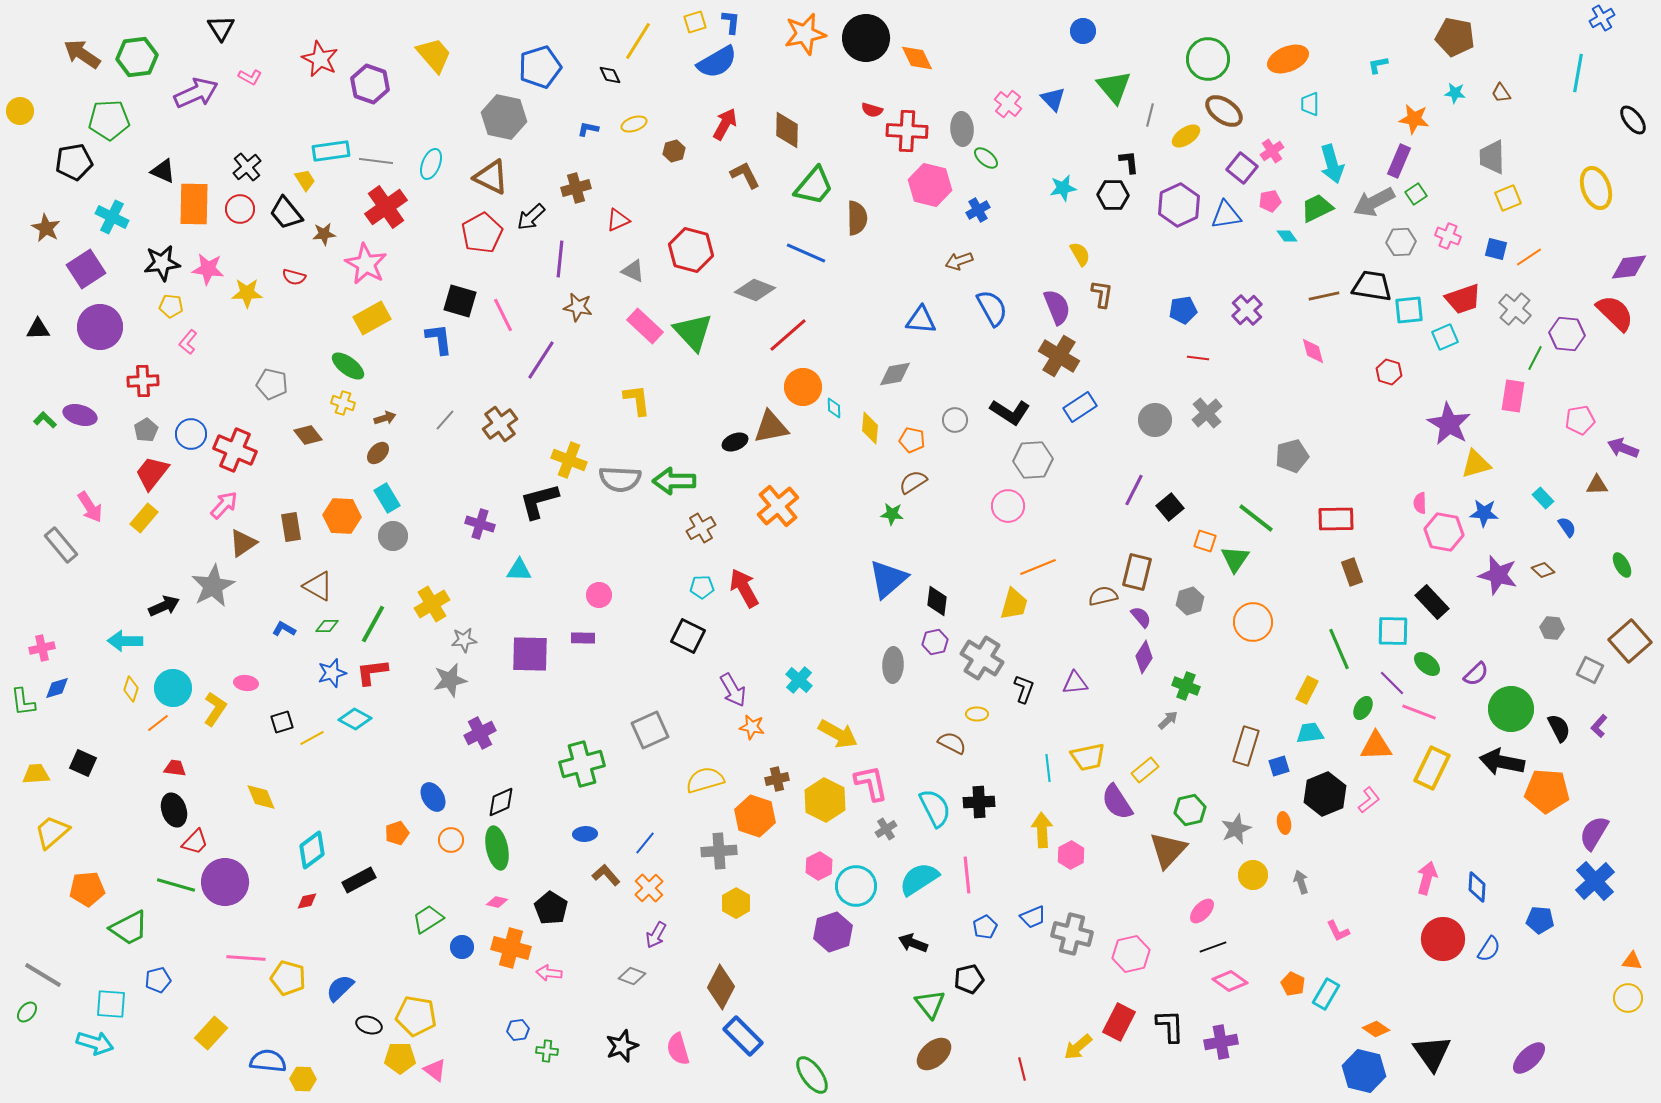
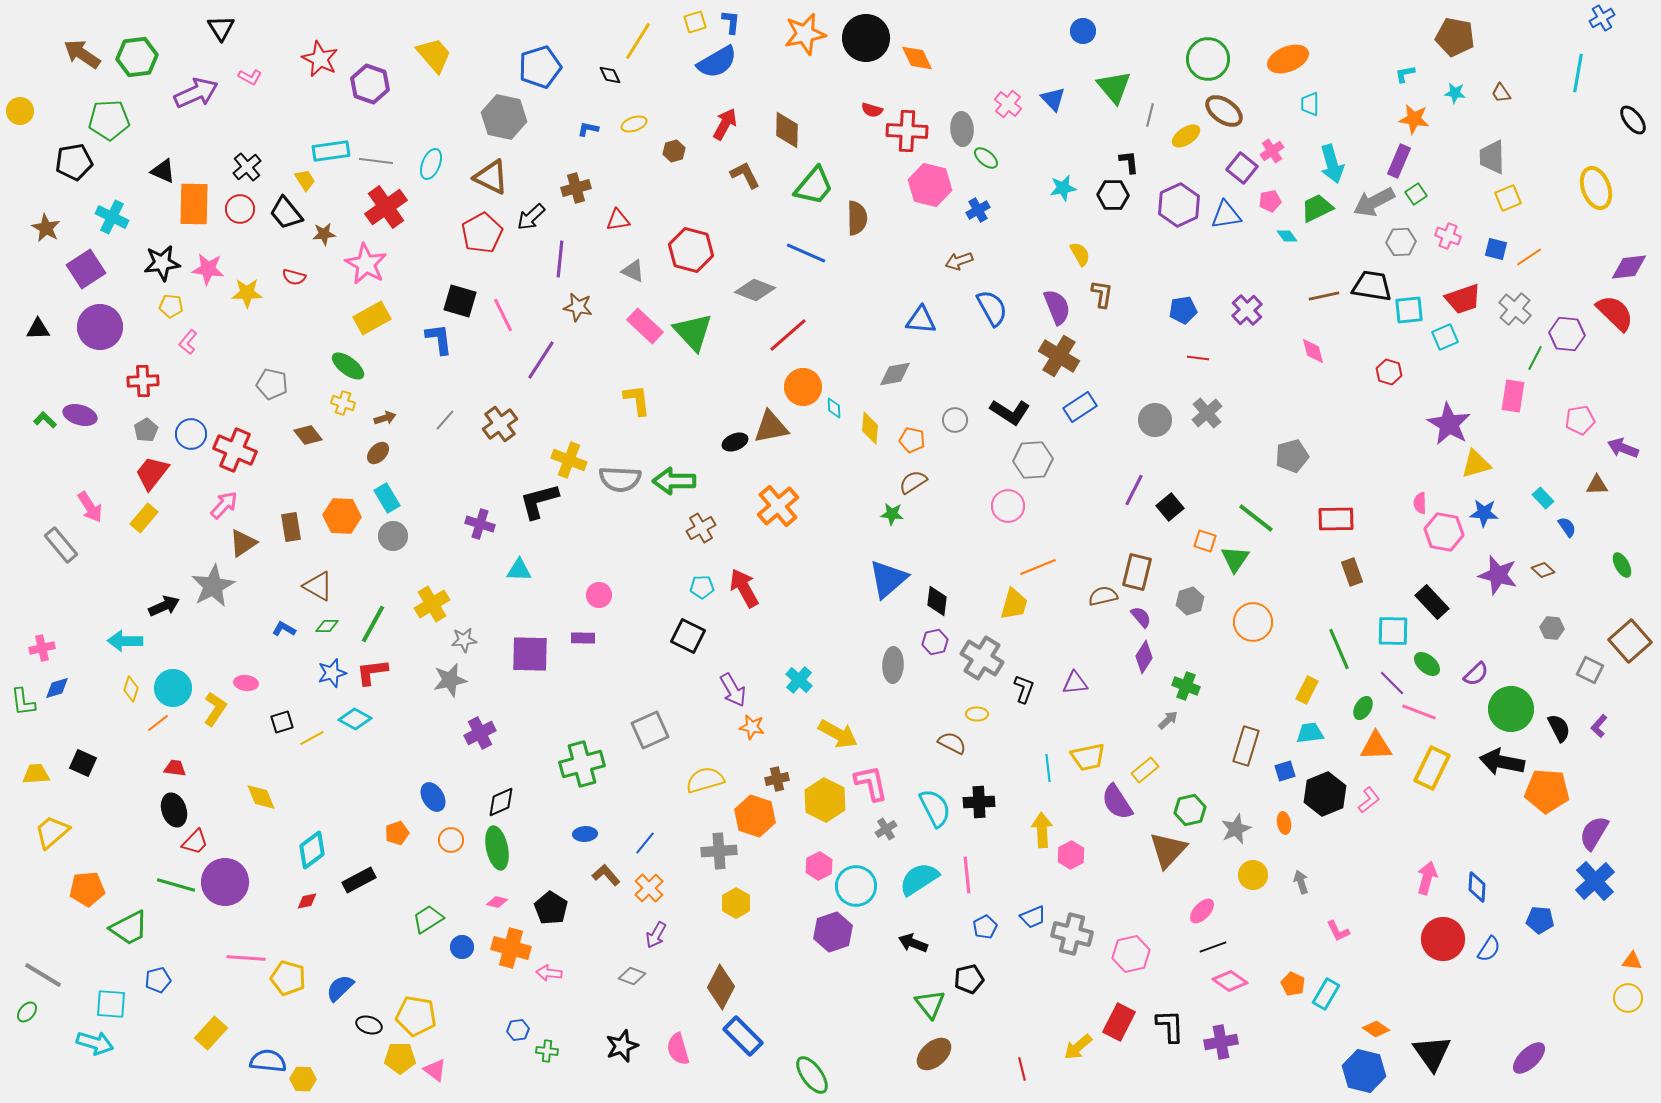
cyan L-shape at (1378, 65): moved 27 px right, 9 px down
red triangle at (618, 220): rotated 15 degrees clockwise
blue square at (1279, 766): moved 6 px right, 5 px down
